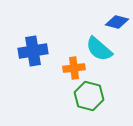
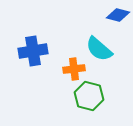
blue diamond: moved 1 px right, 7 px up
orange cross: moved 1 px down
